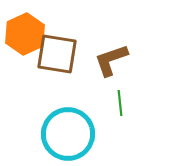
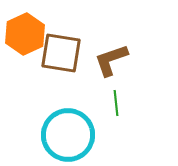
brown square: moved 4 px right, 1 px up
green line: moved 4 px left
cyan circle: moved 1 px down
